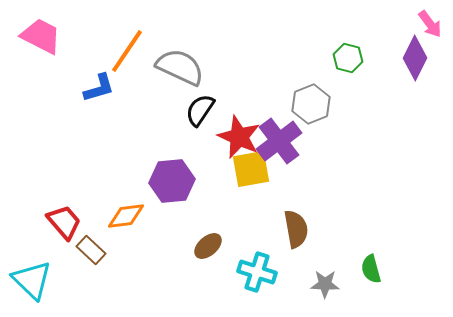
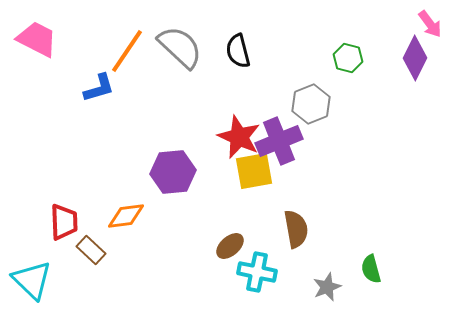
pink trapezoid: moved 4 px left, 3 px down
gray semicircle: moved 20 px up; rotated 18 degrees clockwise
black semicircle: moved 38 px right, 59 px up; rotated 48 degrees counterclockwise
purple cross: rotated 15 degrees clockwise
yellow square: moved 3 px right, 2 px down
purple hexagon: moved 1 px right, 9 px up
red trapezoid: rotated 39 degrees clockwise
brown ellipse: moved 22 px right
cyan cross: rotated 6 degrees counterclockwise
gray star: moved 2 px right, 3 px down; rotated 24 degrees counterclockwise
